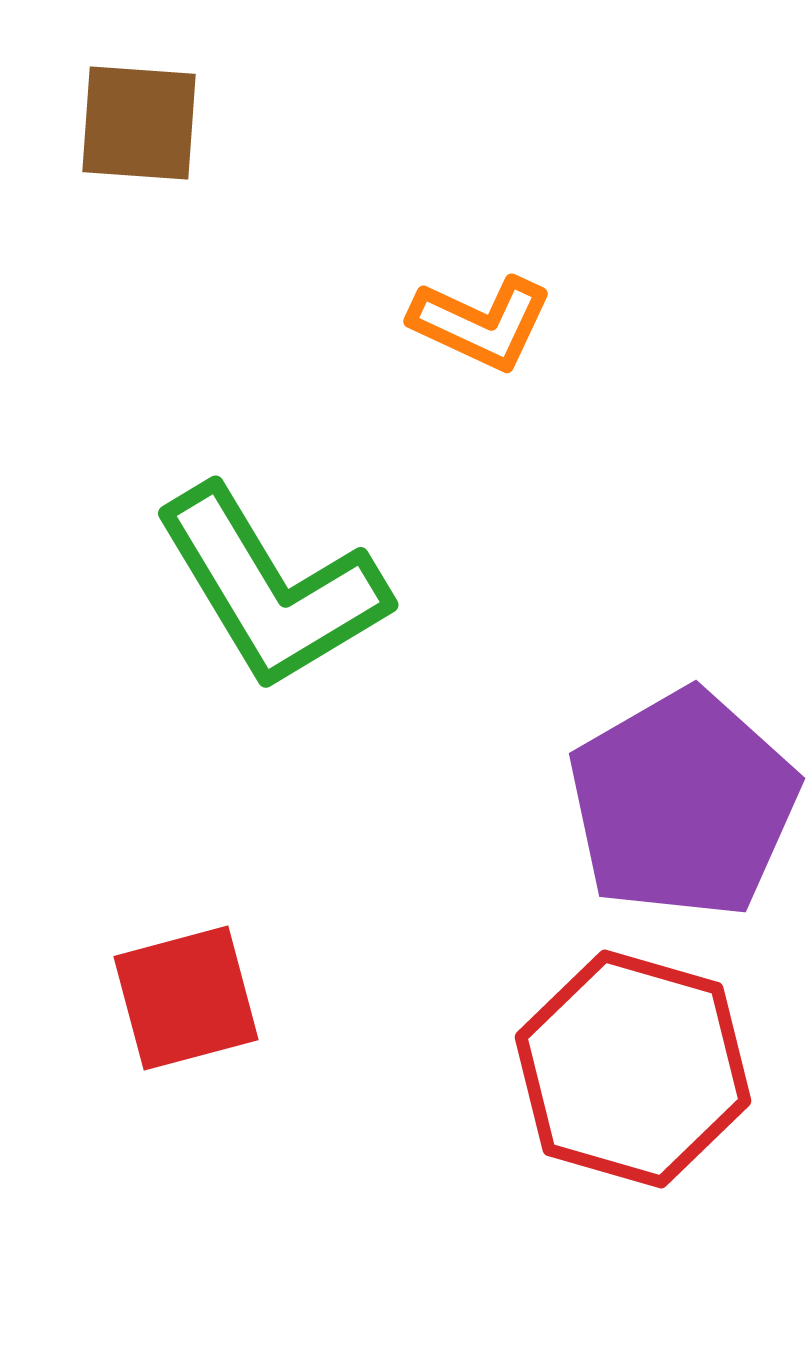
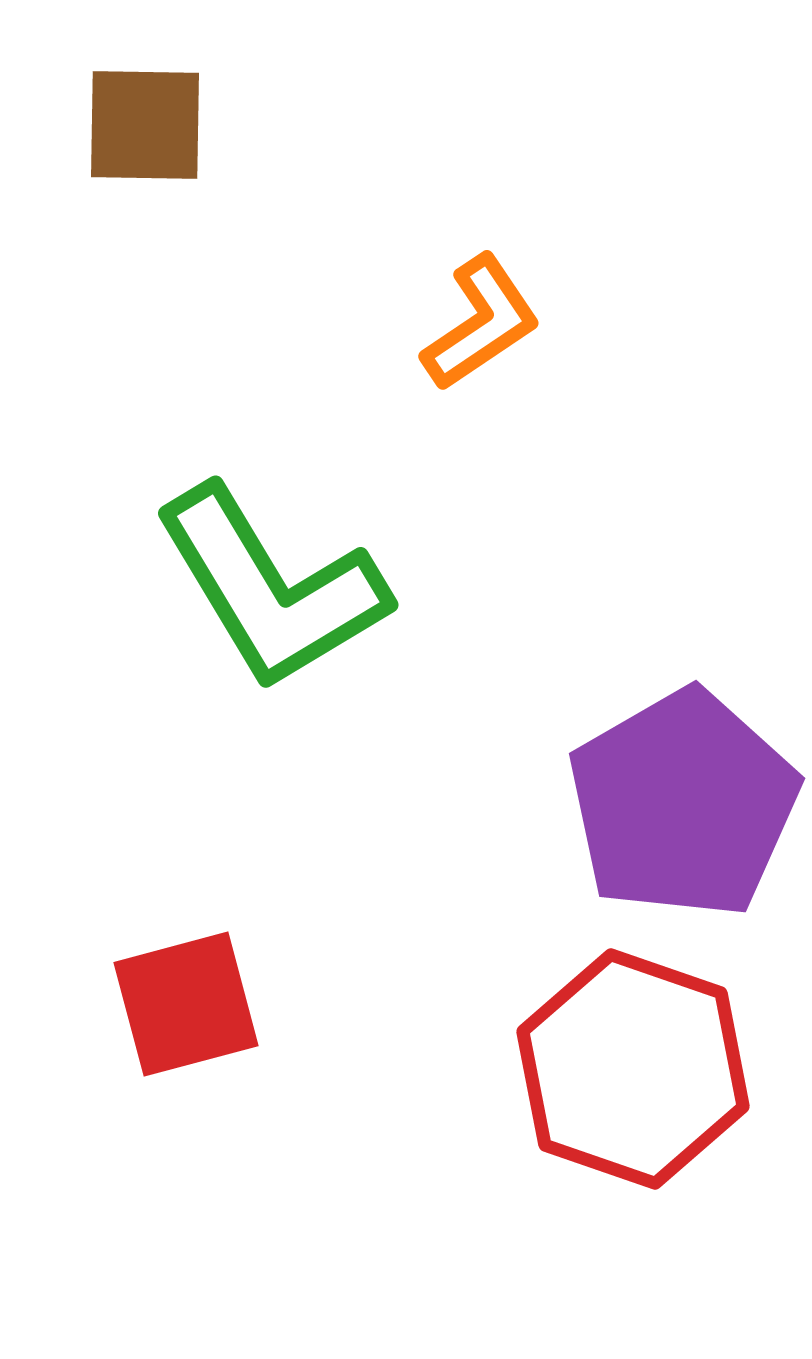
brown square: moved 6 px right, 2 px down; rotated 3 degrees counterclockwise
orange L-shape: rotated 59 degrees counterclockwise
red square: moved 6 px down
red hexagon: rotated 3 degrees clockwise
